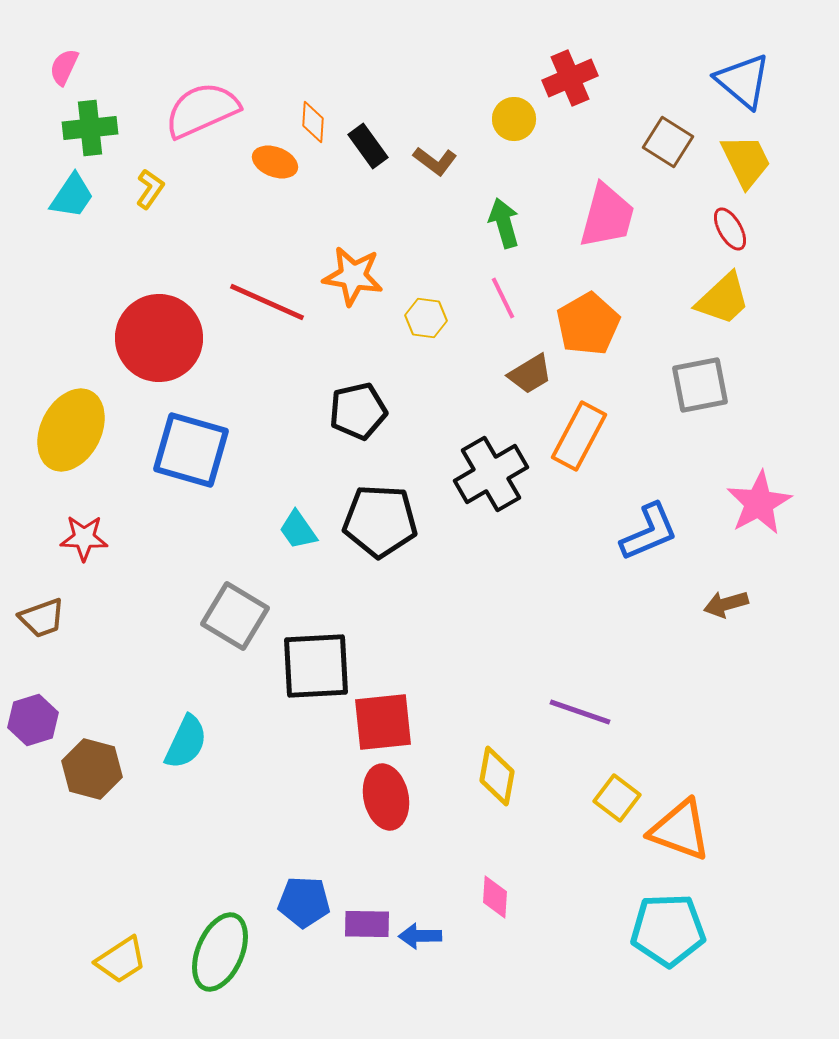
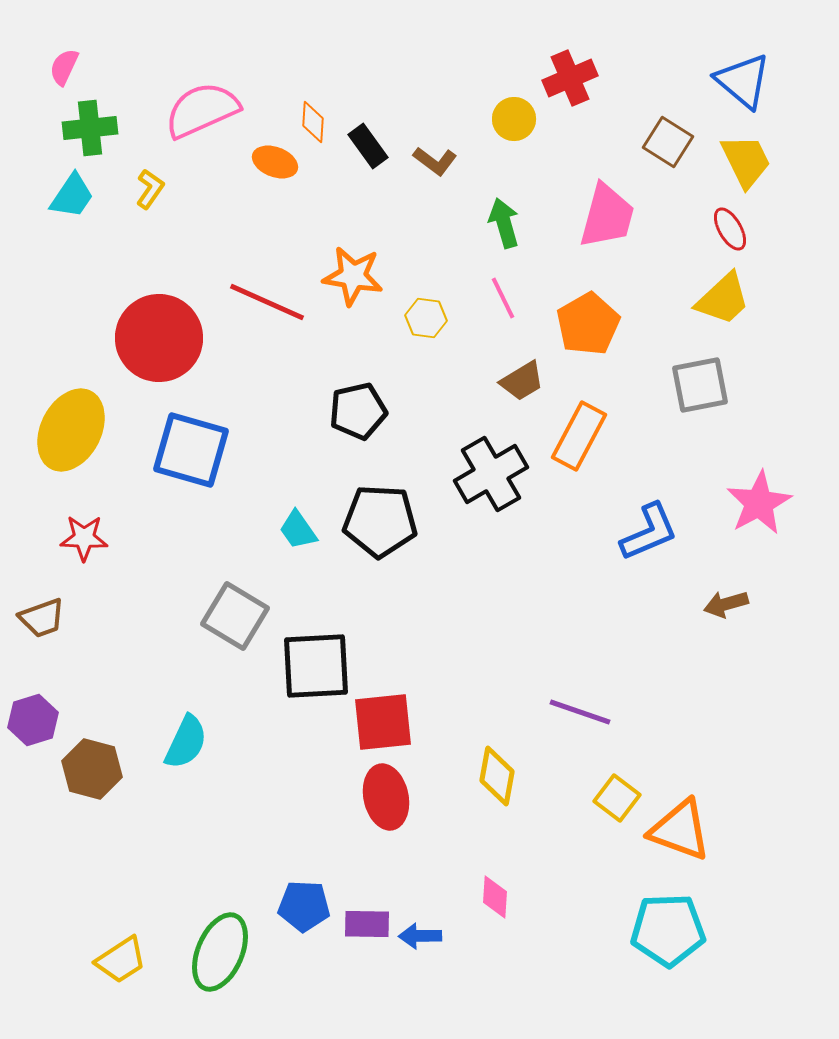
brown trapezoid at (530, 374): moved 8 px left, 7 px down
blue pentagon at (304, 902): moved 4 px down
